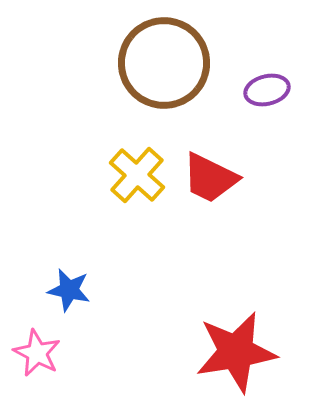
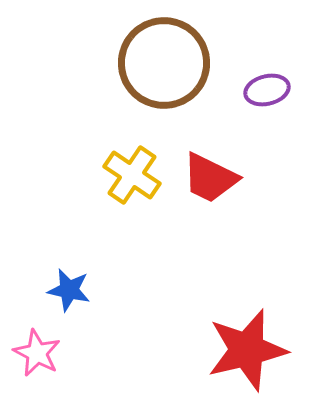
yellow cross: moved 5 px left; rotated 8 degrees counterclockwise
red star: moved 11 px right, 2 px up; rotated 4 degrees counterclockwise
